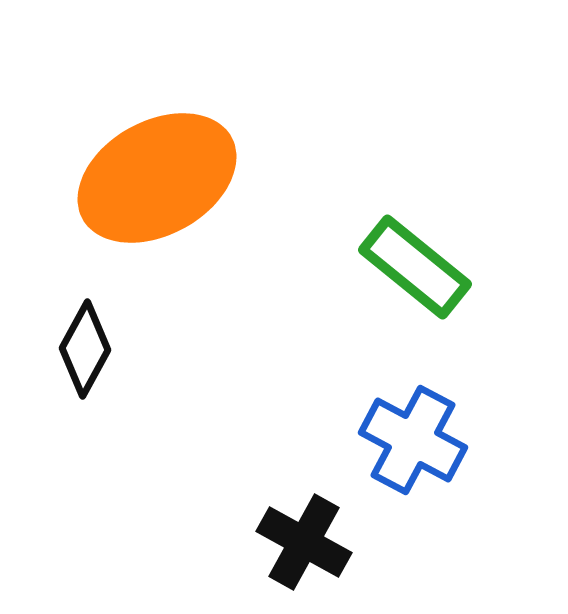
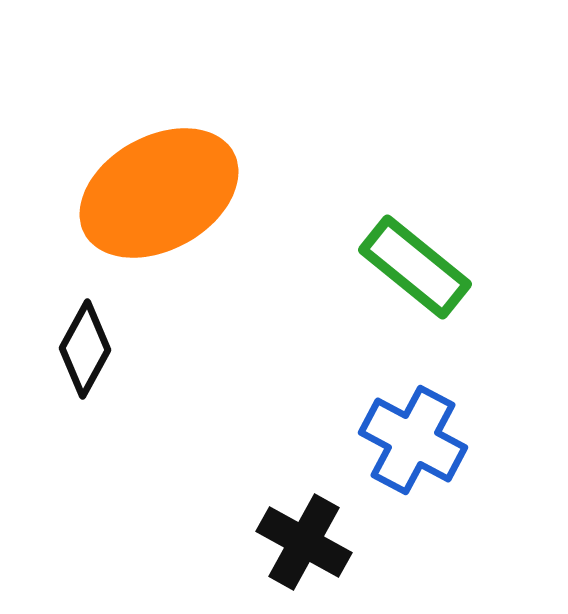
orange ellipse: moved 2 px right, 15 px down
